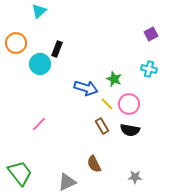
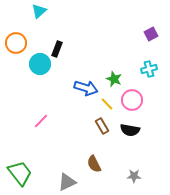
cyan cross: rotated 28 degrees counterclockwise
pink circle: moved 3 px right, 4 px up
pink line: moved 2 px right, 3 px up
gray star: moved 1 px left, 1 px up
